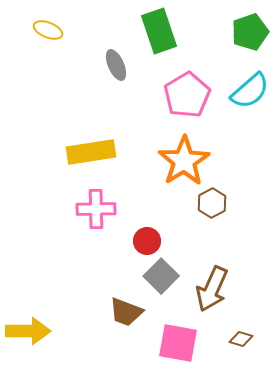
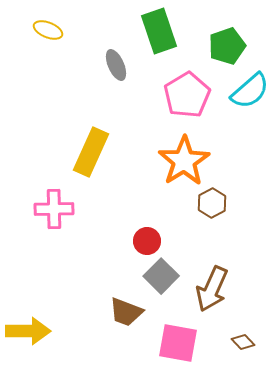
green pentagon: moved 23 px left, 14 px down
yellow rectangle: rotated 57 degrees counterclockwise
pink cross: moved 42 px left
brown diamond: moved 2 px right, 3 px down; rotated 30 degrees clockwise
